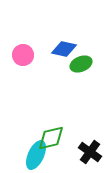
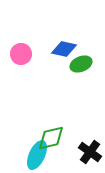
pink circle: moved 2 px left, 1 px up
cyan ellipse: moved 1 px right
